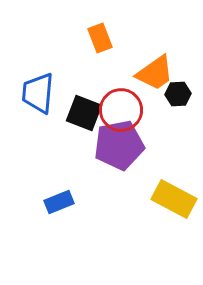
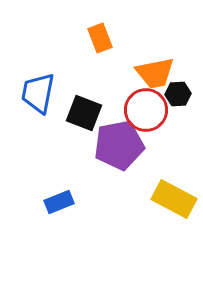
orange trapezoid: rotated 24 degrees clockwise
blue trapezoid: rotated 6 degrees clockwise
red circle: moved 25 px right
